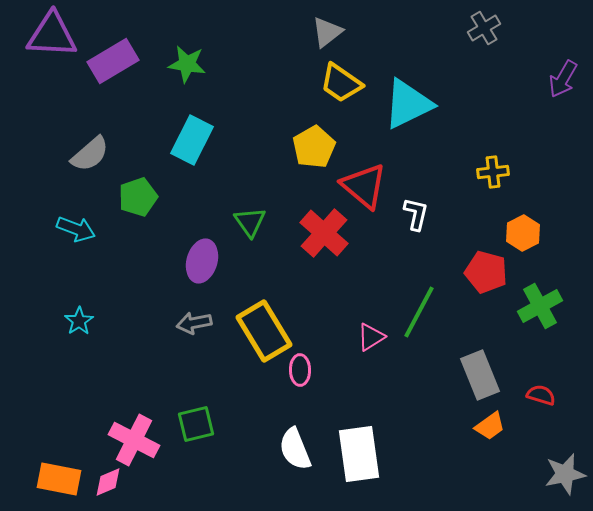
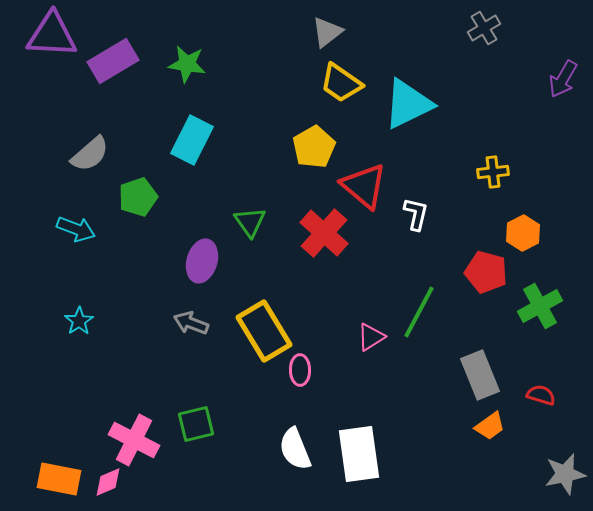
gray arrow: moved 3 px left; rotated 32 degrees clockwise
